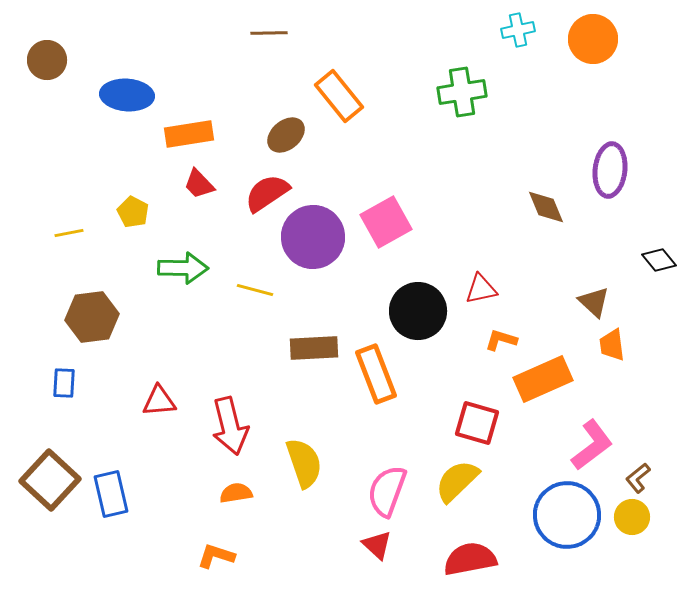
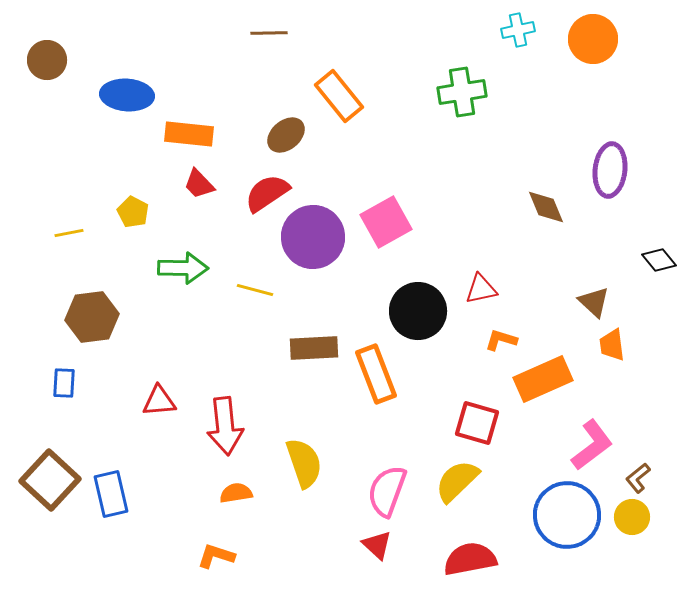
orange rectangle at (189, 134): rotated 15 degrees clockwise
red arrow at (230, 426): moved 5 px left; rotated 8 degrees clockwise
